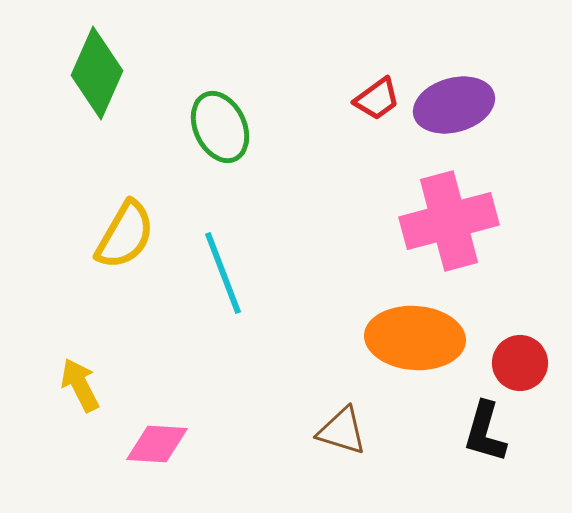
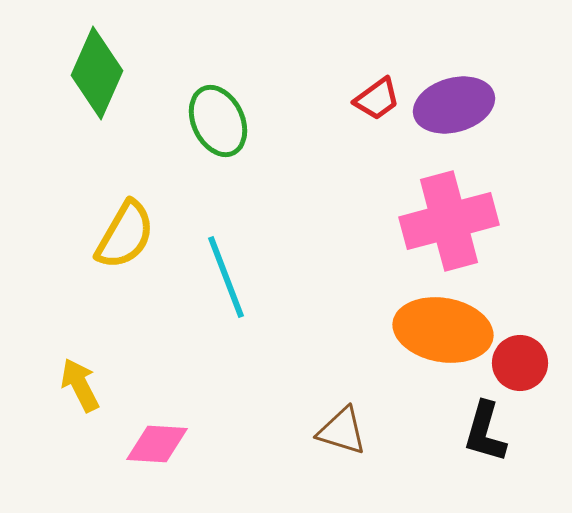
green ellipse: moved 2 px left, 6 px up
cyan line: moved 3 px right, 4 px down
orange ellipse: moved 28 px right, 8 px up; rotated 6 degrees clockwise
